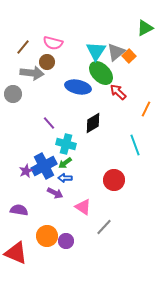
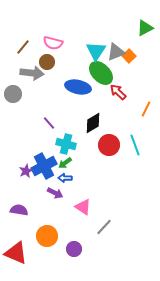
gray triangle: rotated 18 degrees clockwise
red circle: moved 5 px left, 35 px up
purple circle: moved 8 px right, 8 px down
